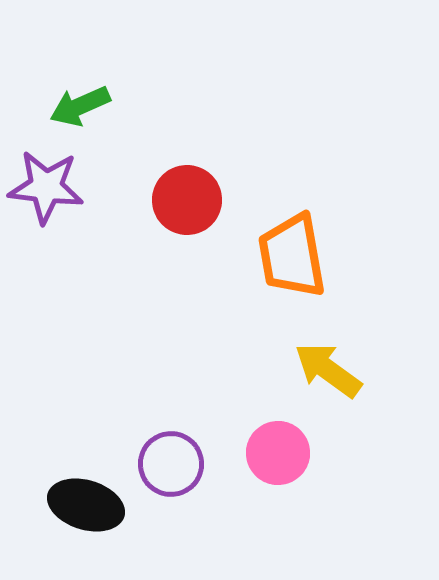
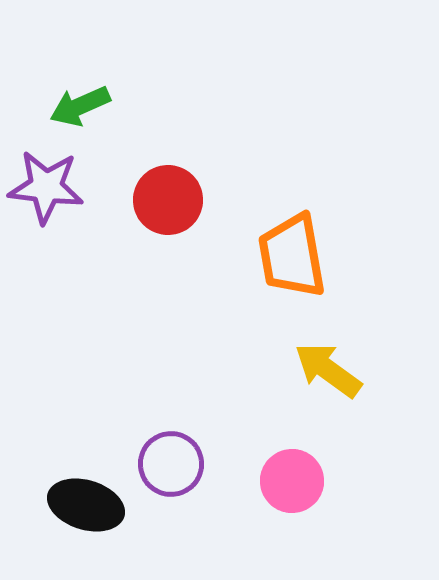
red circle: moved 19 px left
pink circle: moved 14 px right, 28 px down
